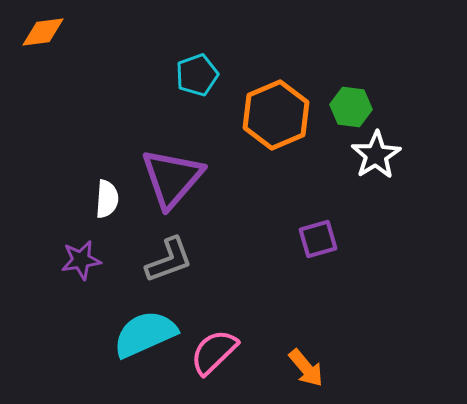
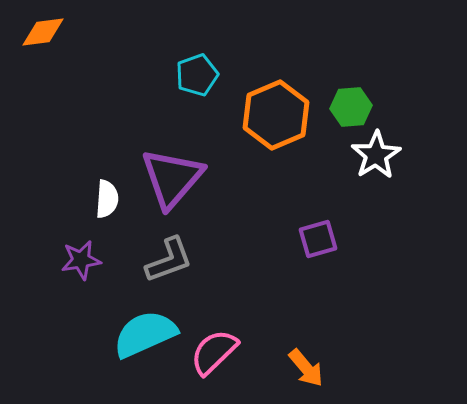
green hexagon: rotated 12 degrees counterclockwise
